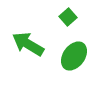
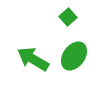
green arrow: moved 5 px right, 15 px down
